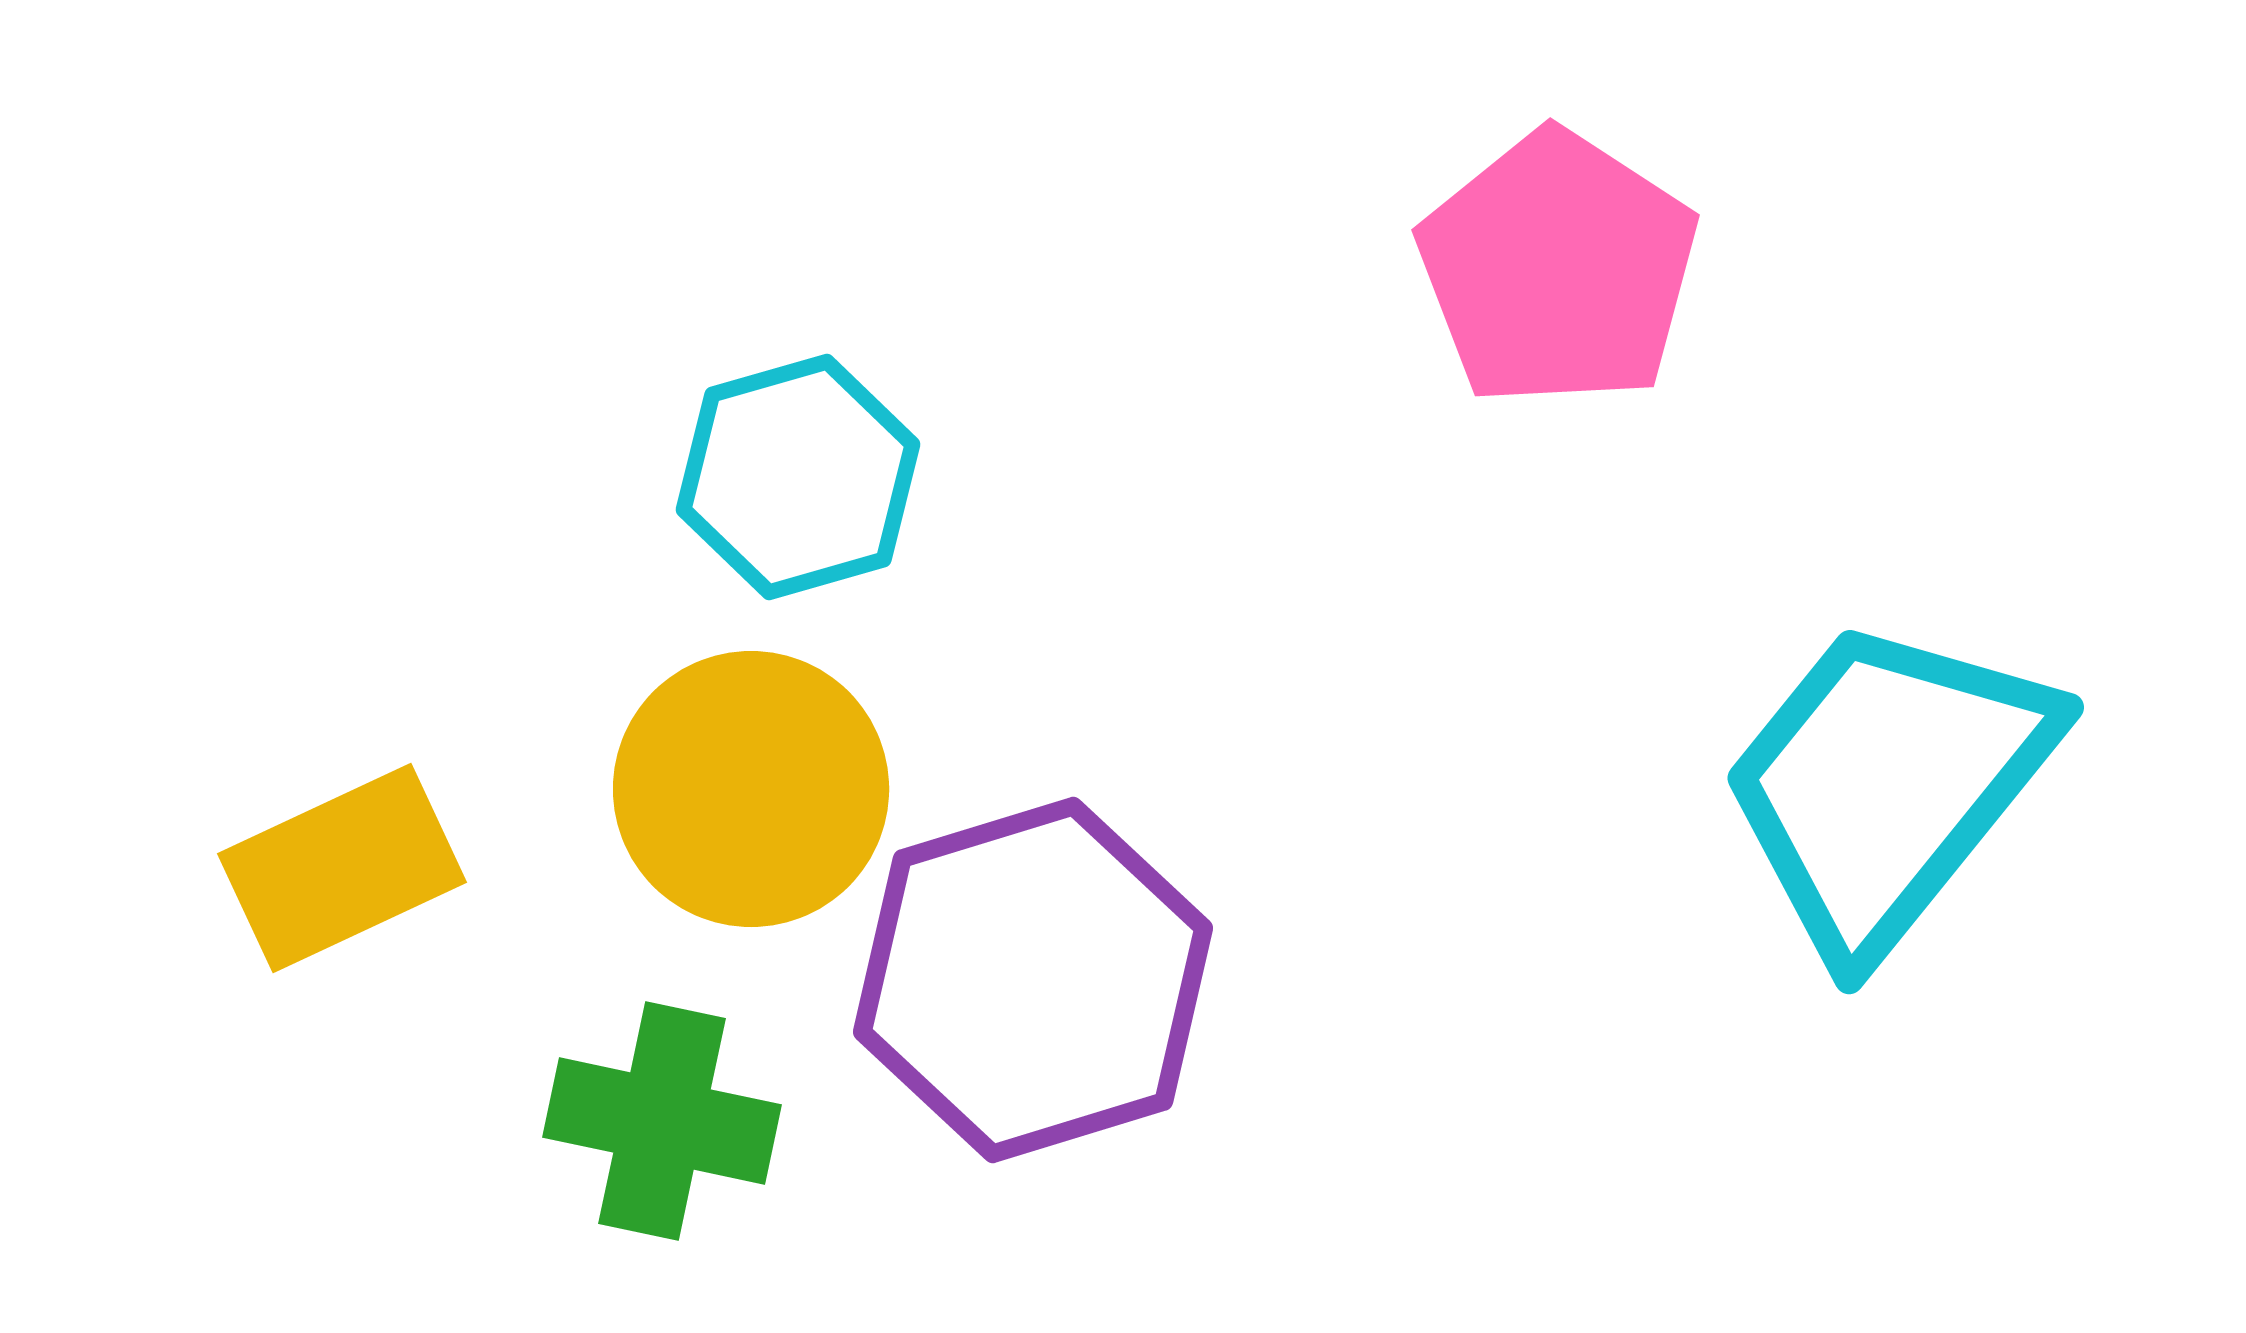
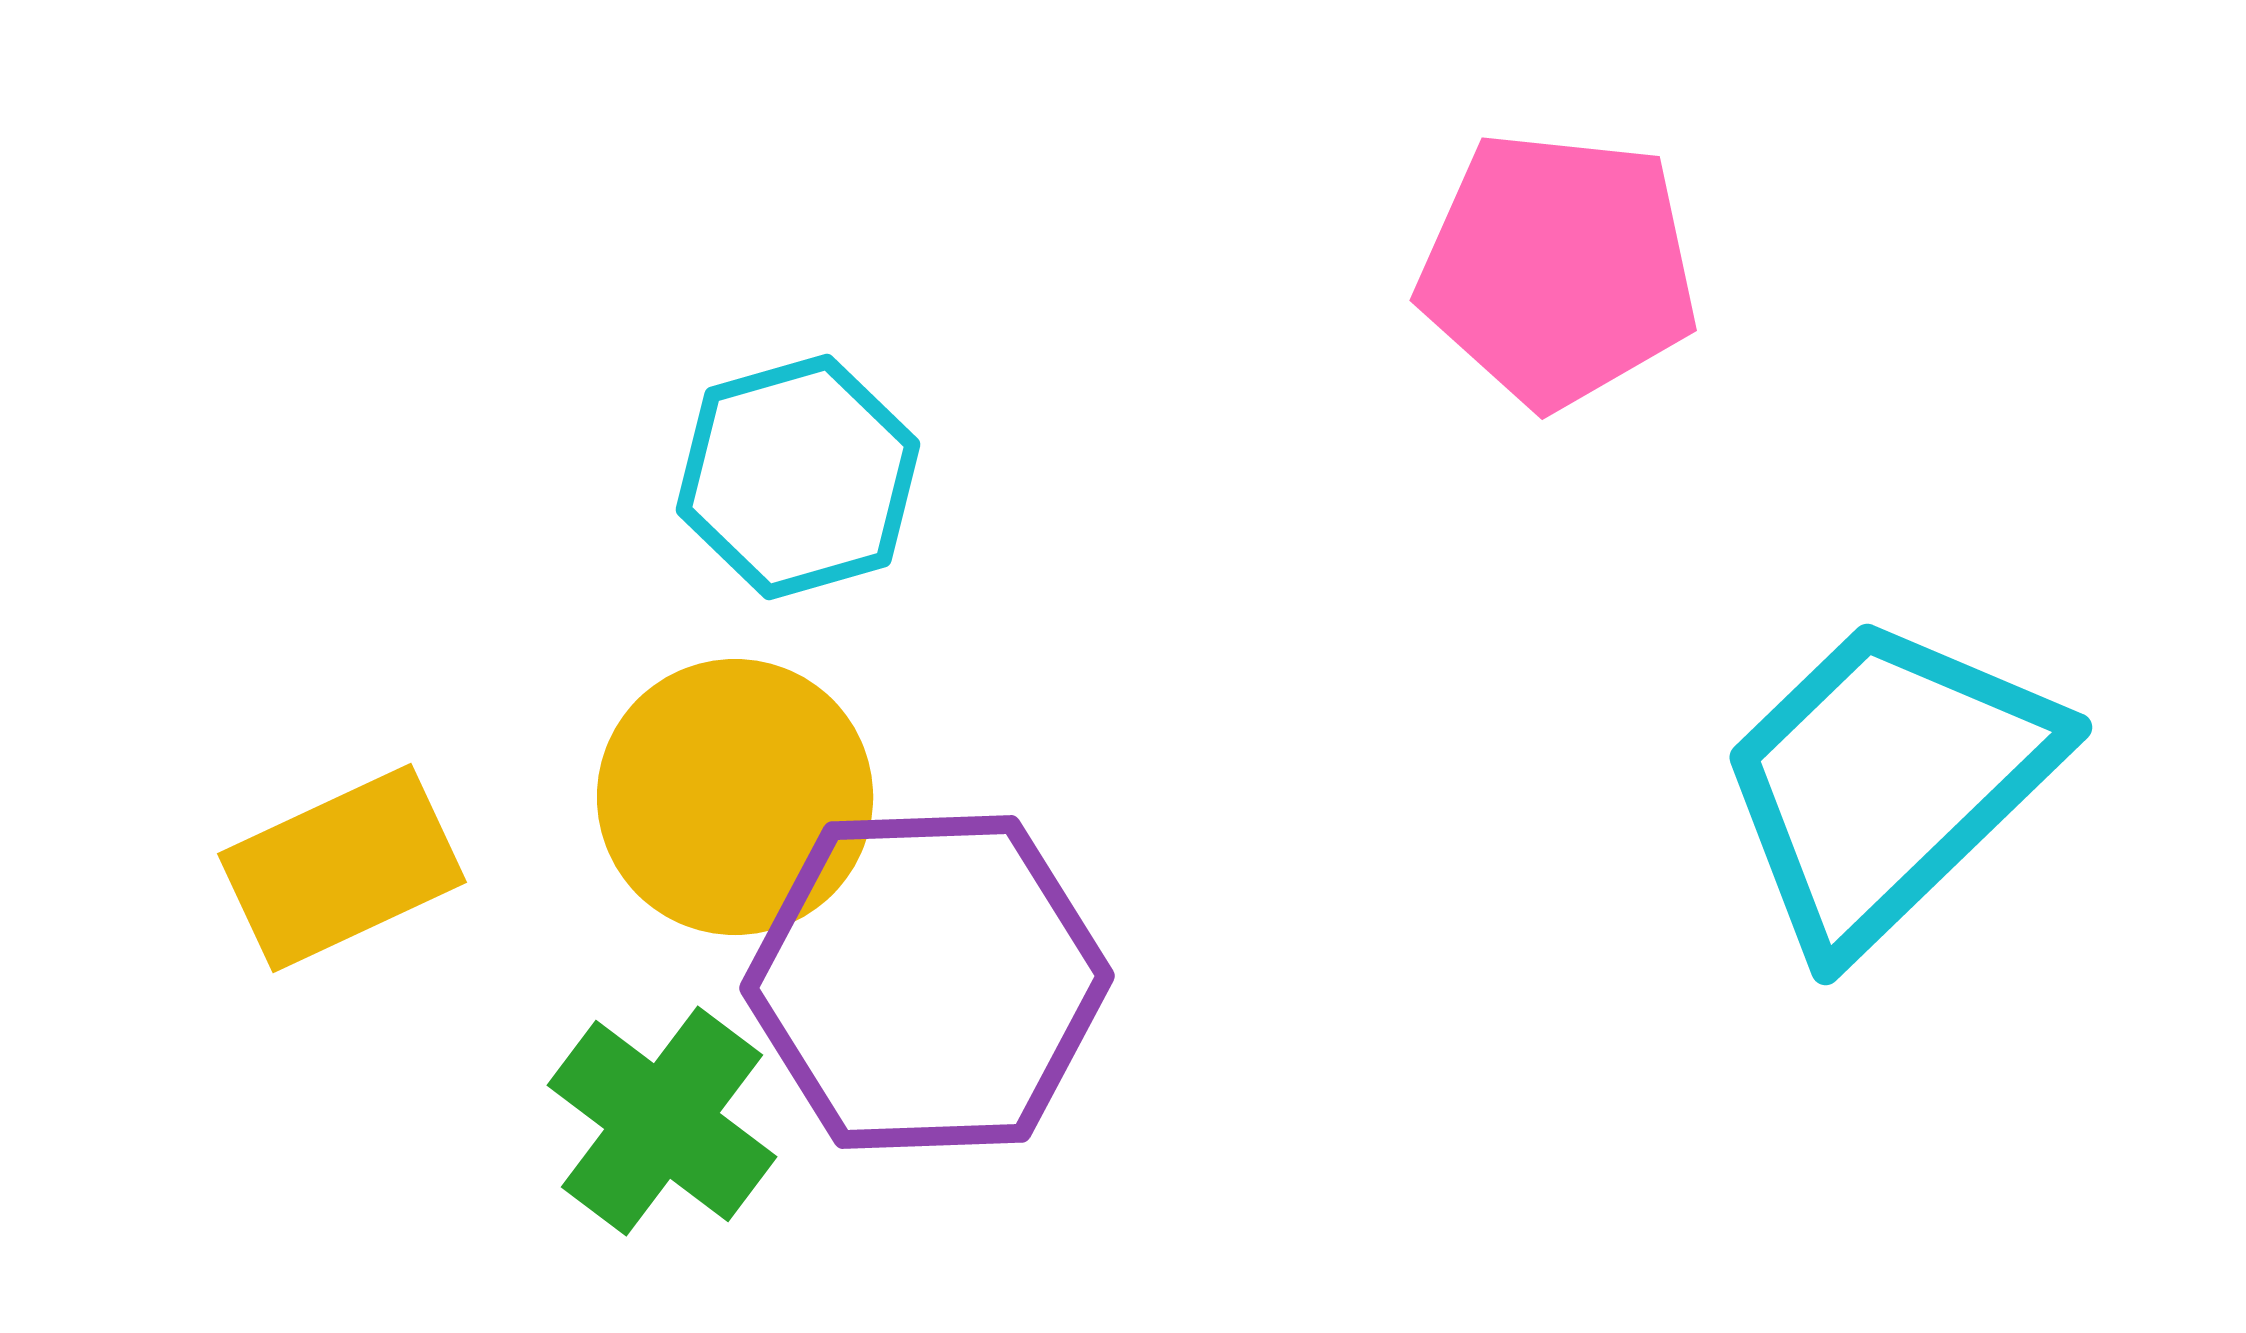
pink pentagon: rotated 27 degrees counterclockwise
cyan trapezoid: moved 3 px up; rotated 7 degrees clockwise
yellow circle: moved 16 px left, 8 px down
purple hexagon: moved 106 px left, 2 px down; rotated 15 degrees clockwise
green cross: rotated 25 degrees clockwise
